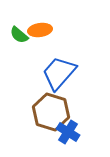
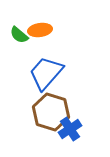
blue trapezoid: moved 13 px left
blue cross: moved 2 px right, 3 px up; rotated 25 degrees clockwise
